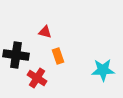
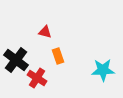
black cross: moved 5 px down; rotated 30 degrees clockwise
